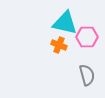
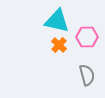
cyan triangle: moved 8 px left, 2 px up
orange cross: rotated 21 degrees clockwise
